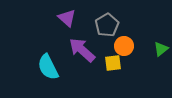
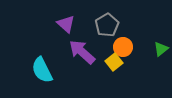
purple triangle: moved 1 px left, 6 px down
orange circle: moved 1 px left, 1 px down
purple arrow: moved 2 px down
yellow square: moved 1 px right, 1 px up; rotated 30 degrees counterclockwise
cyan semicircle: moved 6 px left, 3 px down
